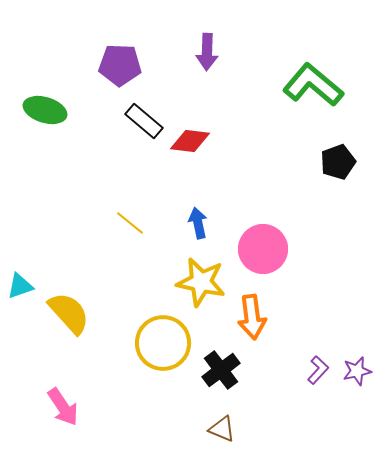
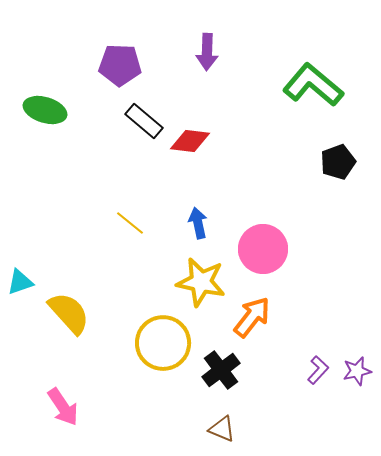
cyan triangle: moved 4 px up
orange arrow: rotated 135 degrees counterclockwise
